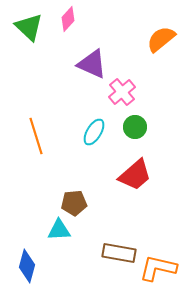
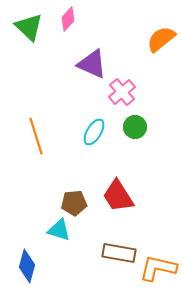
red trapezoid: moved 17 px left, 21 px down; rotated 99 degrees clockwise
cyan triangle: rotated 20 degrees clockwise
